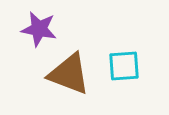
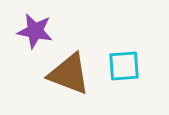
purple star: moved 4 px left, 2 px down
